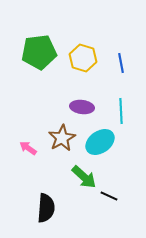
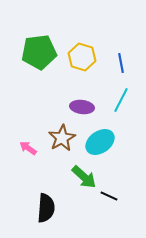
yellow hexagon: moved 1 px left, 1 px up
cyan line: moved 11 px up; rotated 30 degrees clockwise
